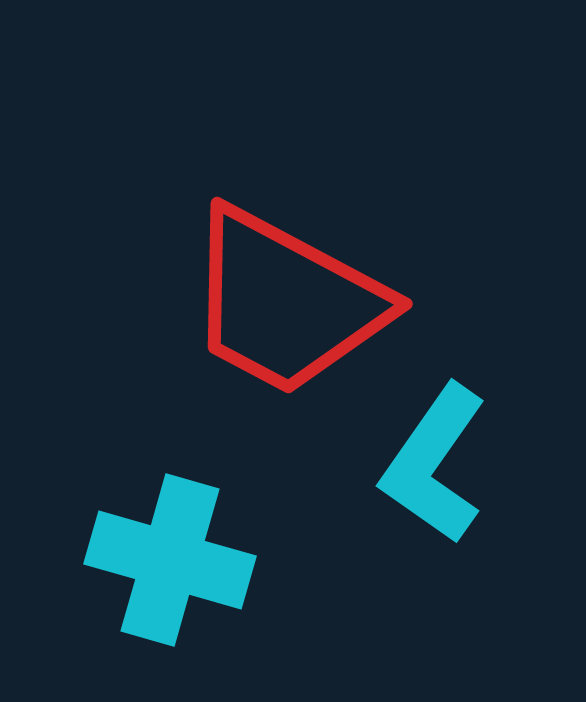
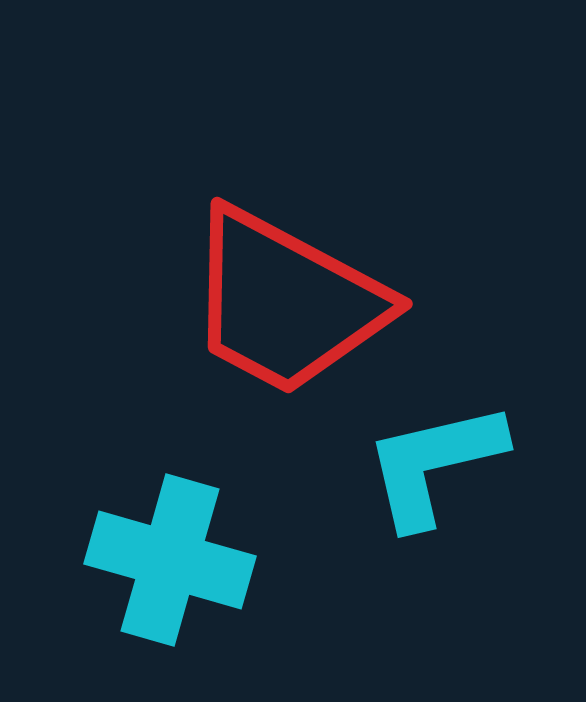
cyan L-shape: rotated 42 degrees clockwise
